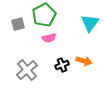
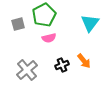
orange arrow: rotated 35 degrees clockwise
